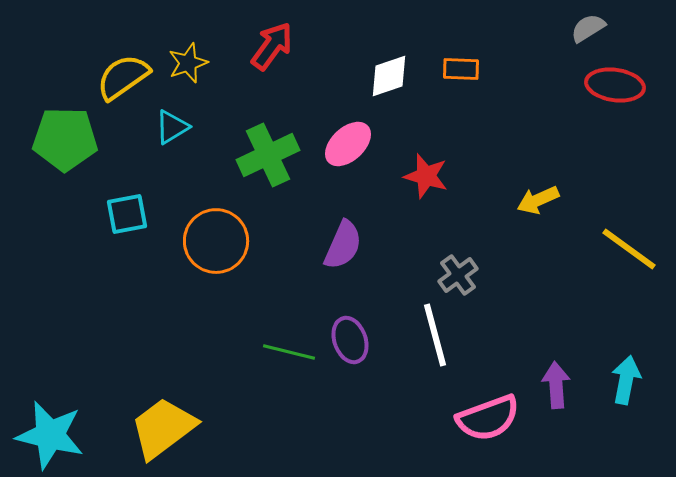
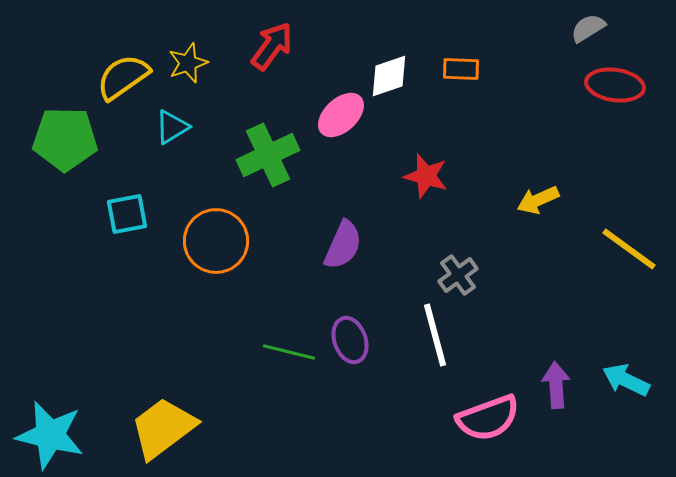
pink ellipse: moved 7 px left, 29 px up
cyan arrow: rotated 75 degrees counterclockwise
